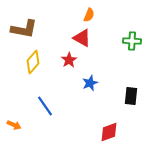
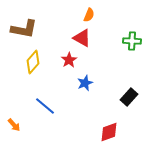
blue star: moved 5 px left
black rectangle: moved 2 px left, 1 px down; rotated 36 degrees clockwise
blue line: rotated 15 degrees counterclockwise
orange arrow: rotated 24 degrees clockwise
